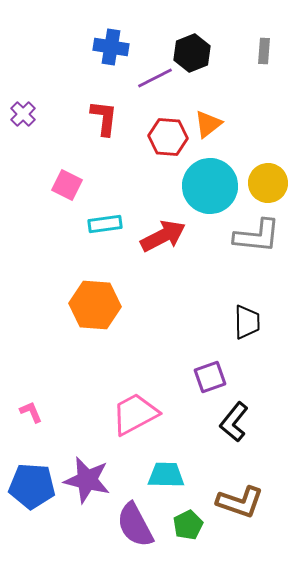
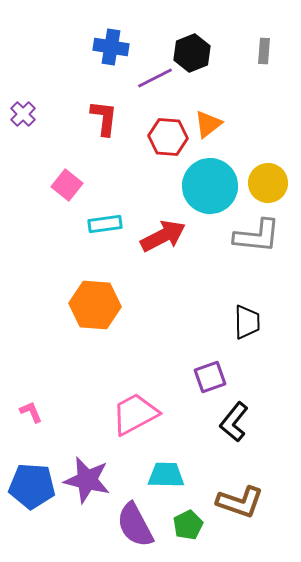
pink square: rotated 12 degrees clockwise
